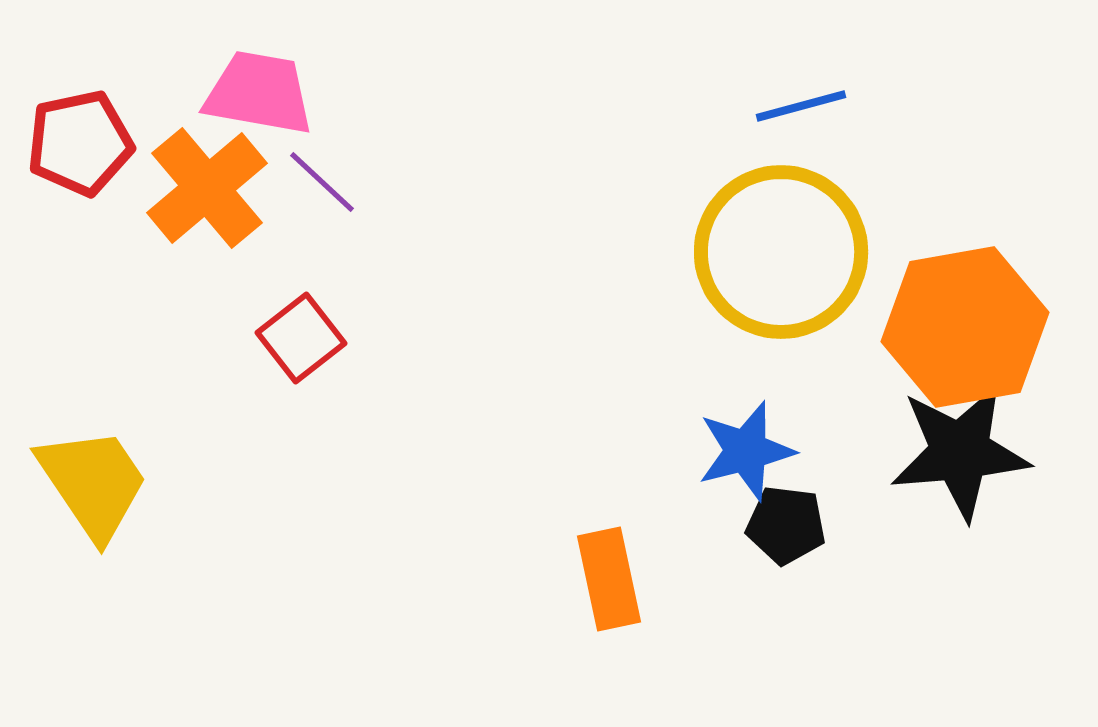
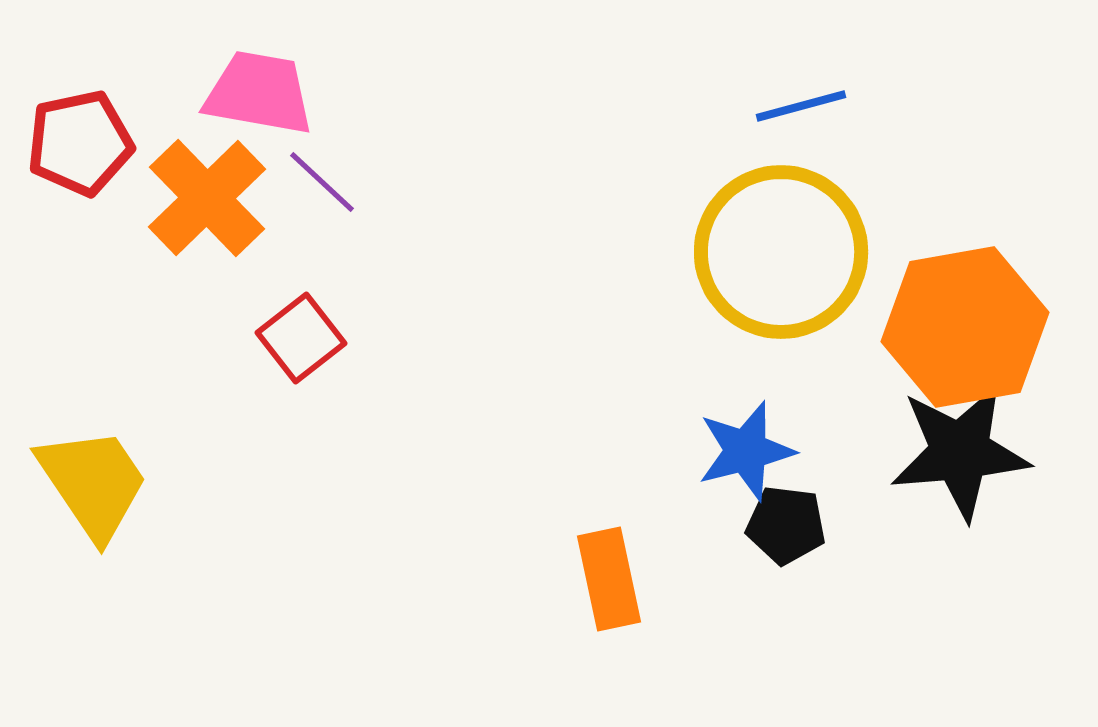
orange cross: moved 10 px down; rotated 4 degrees counterclockwise
